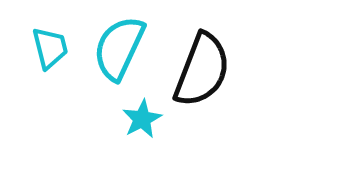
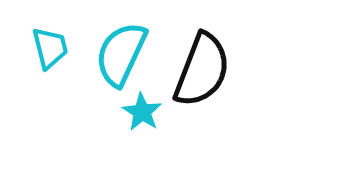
cyan semicircle: moved 2 px right, 6 px down
cyan star: moved 7 px up; rotated 12 degrees counterclockwise
